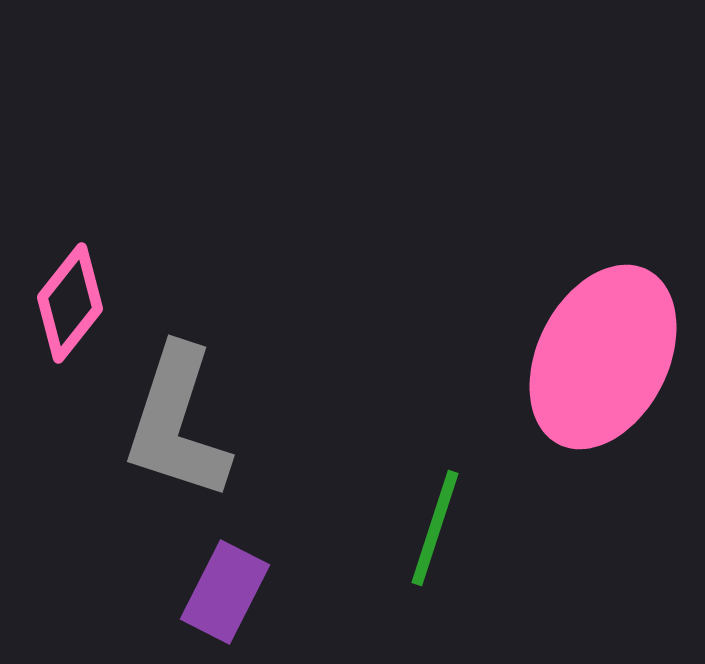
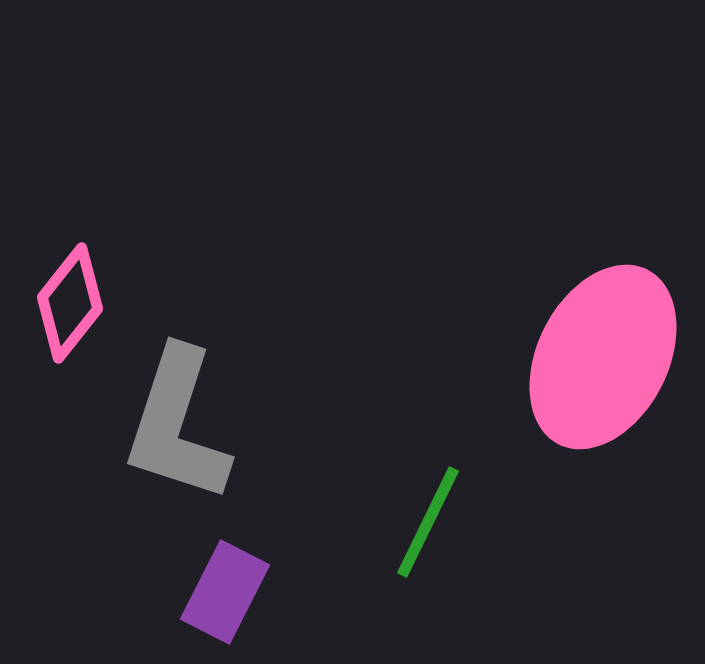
gray L-shape: moved 2 px down
green line: moved 7 px left, 6 px up; rotated 8 degrees clockwise
